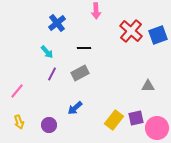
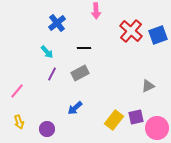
gray triangle: rotated 24 degrees counterclockwise
purple square: moved 1 px up
purple circle: moved 2 px left, 4 px down
